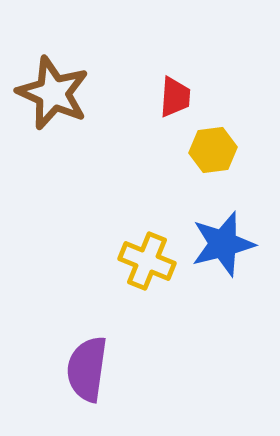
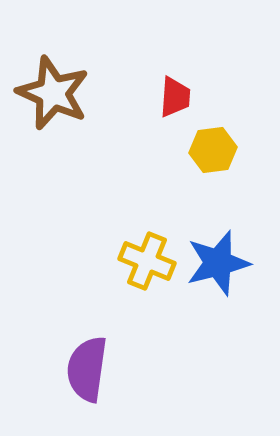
blue star: moved 5 px left, 19 px down
